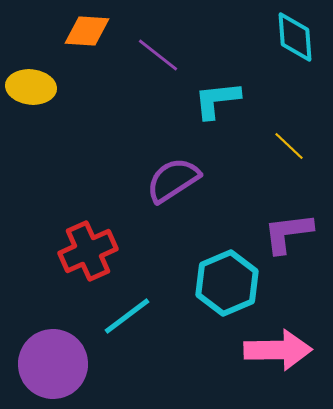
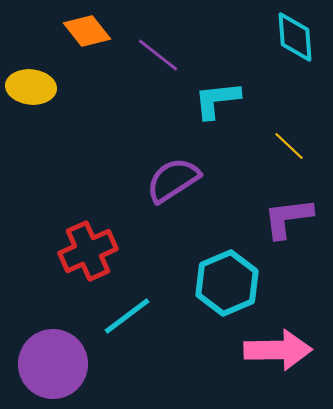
orange diamond: rotated 48 degrees clockwise
purple L-shape: moved 15 px up
